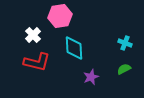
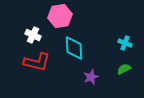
white cross: rotated 21 degrees counterclockwise
